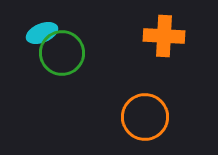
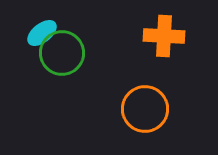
cyan ellipse: rotated 16 degrees counterclockwise
orange circle: moved 8 px up
